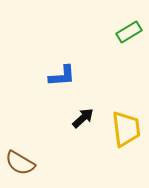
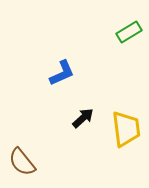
blue L-shape: moved 3 px up; rotated 20 degrees counterclockwise
brown semicircle: moved 2 px right, 1 px up; rotated 20 degrees clockwise
